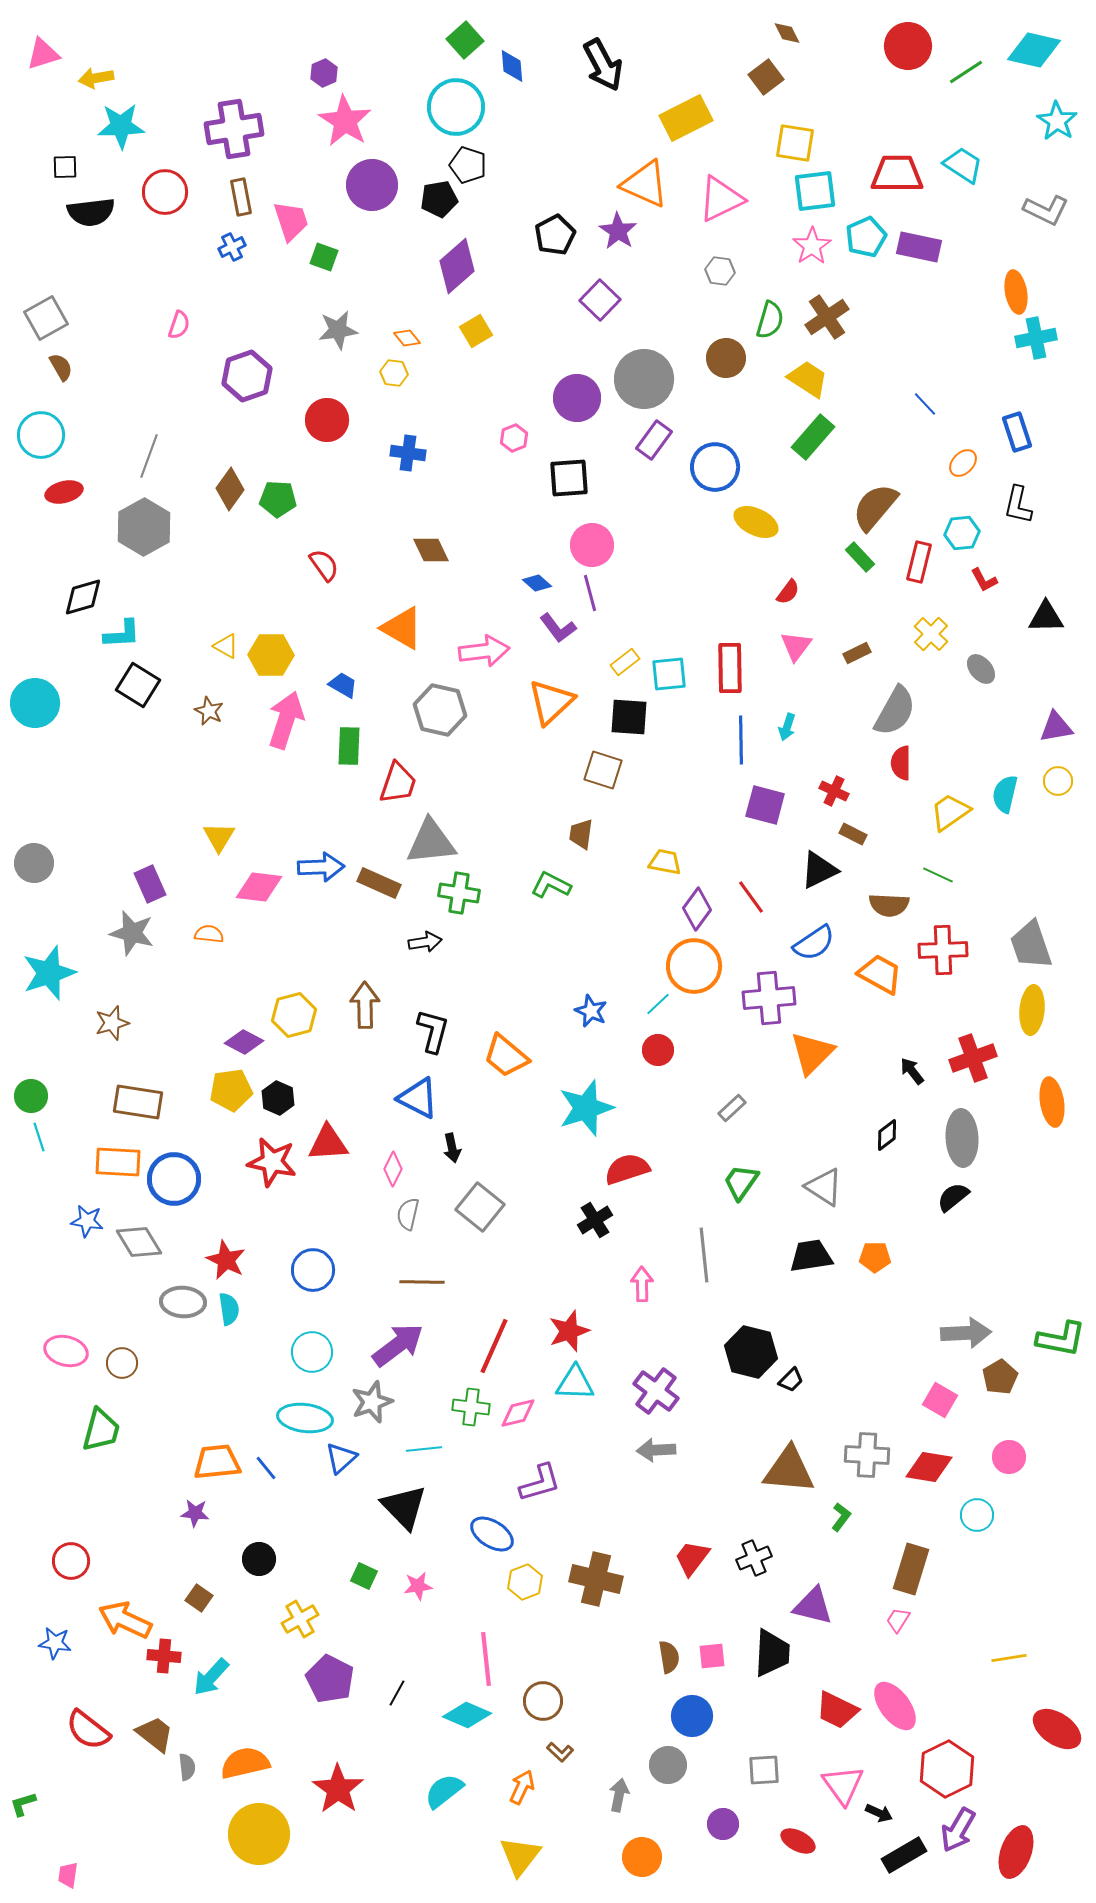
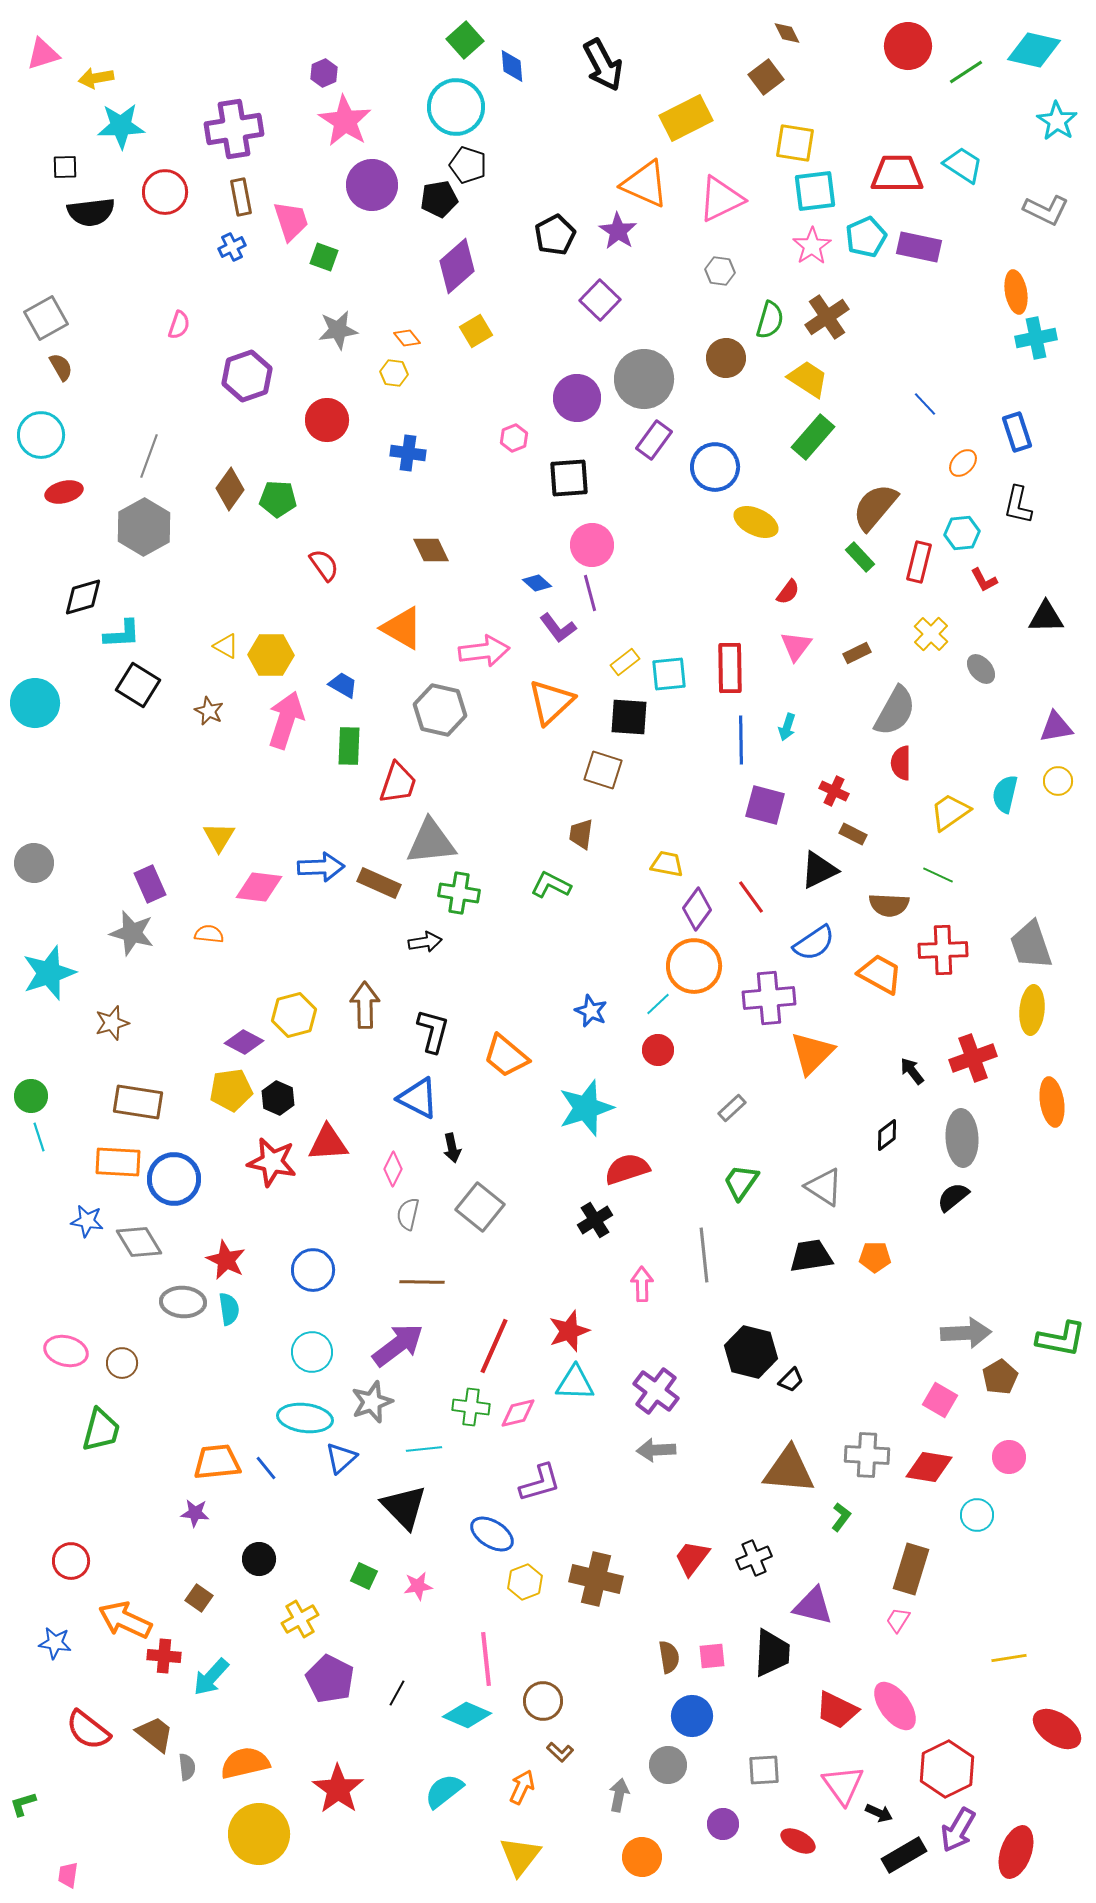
yellow trapezoid at (665, 862): moved 2 px right, 2 px down
